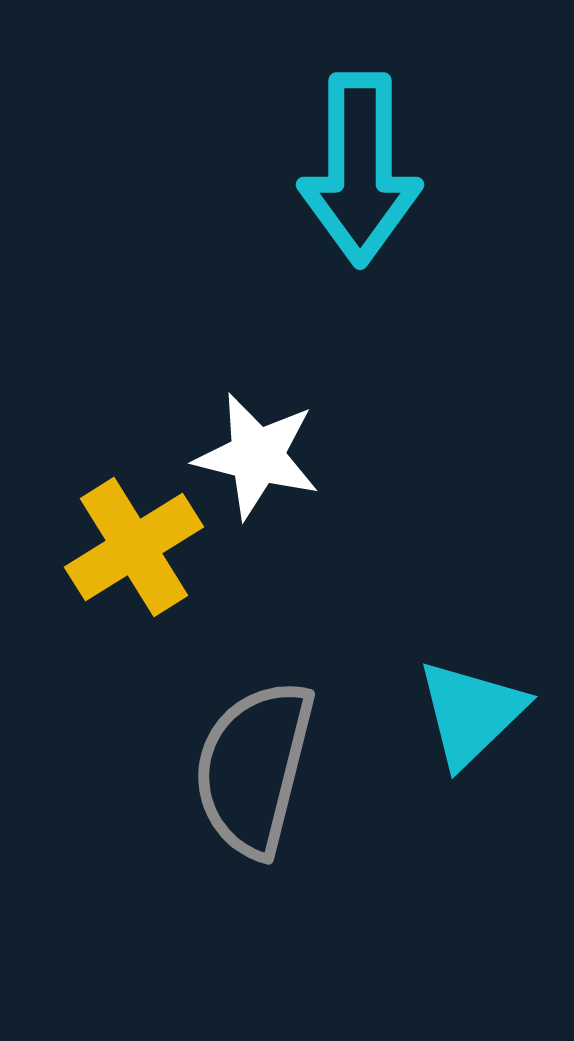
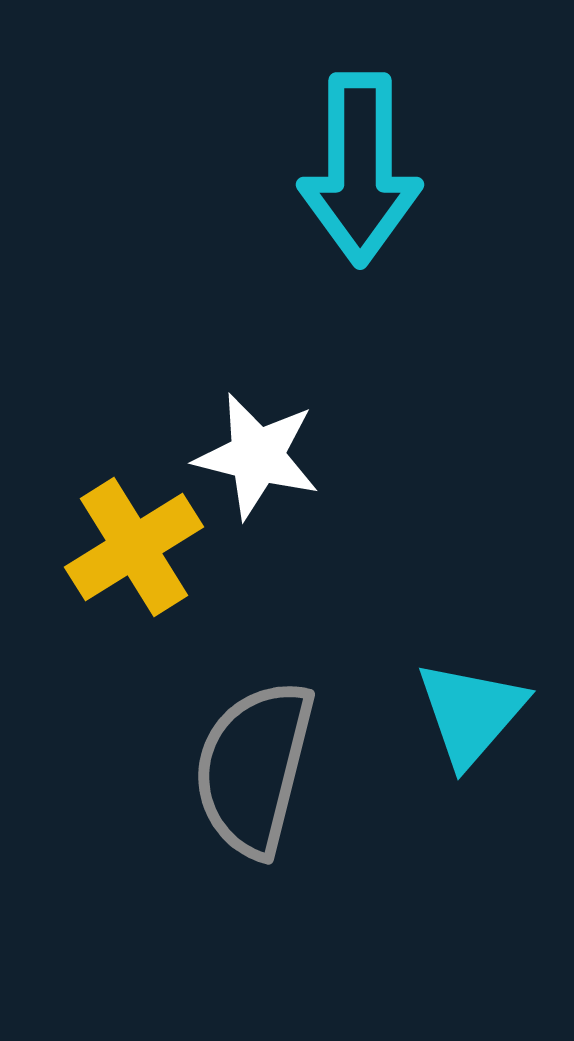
cyan triangle: rotated 5 degrees counterclockwise
